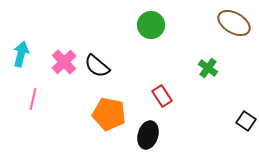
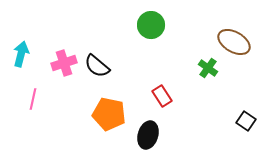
brown ellipse: moved 19 px down
pink cross: moved 1 px down; rotated 25 degrees clockwise
